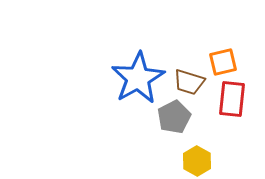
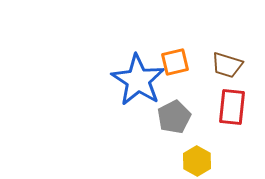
orange square: moved 48 px left
blue star: moved 2 px down; rotated 10 degrees counterclockwise
brown trapezoid: moved 38 px right, 17 px up
red rectangle: moved 8 px down
